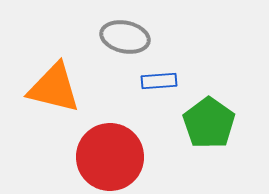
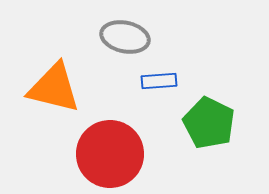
green pentagon: rotated 9 degrees counterclockwise
red circle: moved 3 px up
